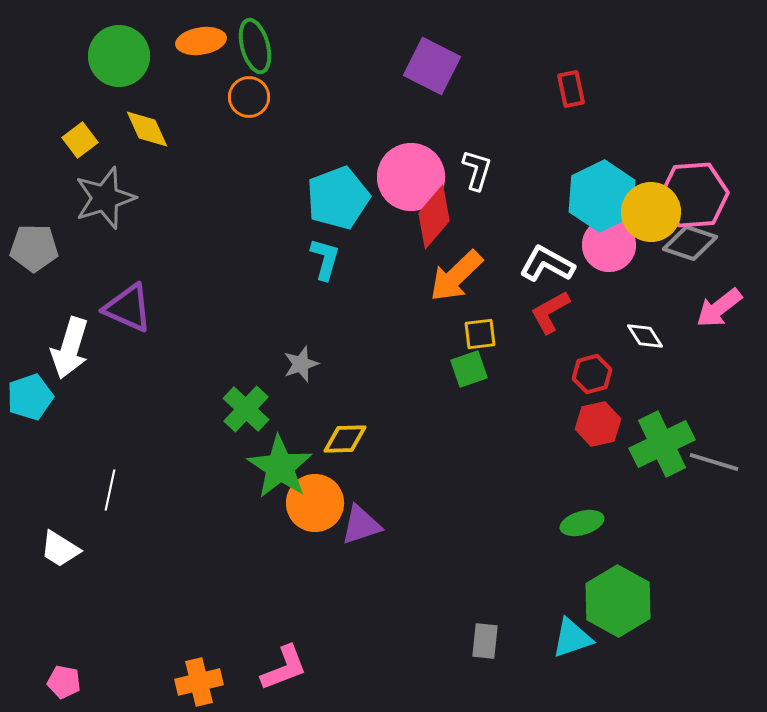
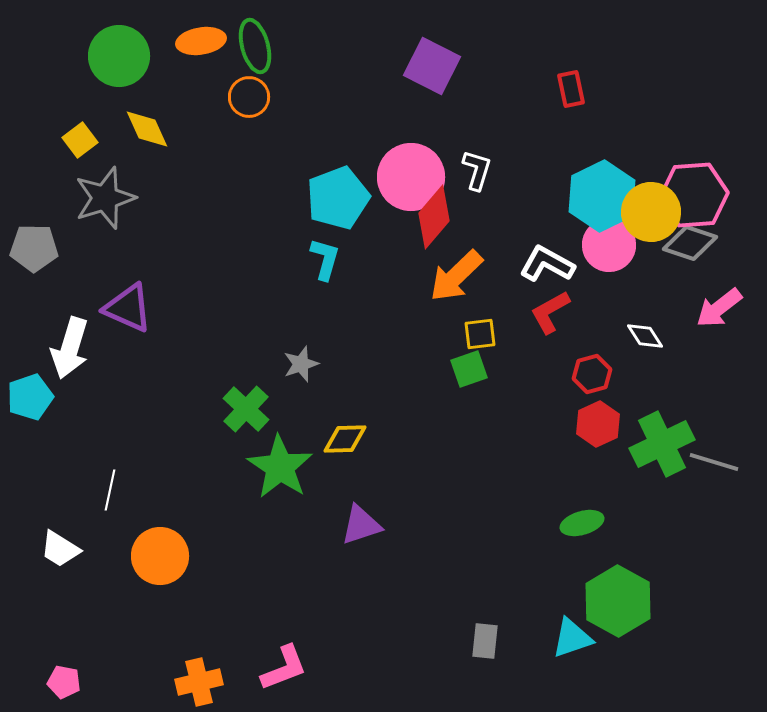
red hexagon at (598, 424): rotated 12 degrees counterclockwise
orange circle at (315, 503): moved 155 px left, 53 px down
